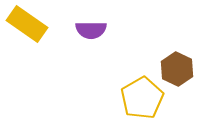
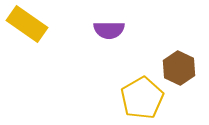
purple semicircle: moved 18 px right
brown hexagon: moved 2 px right, 1 px up
